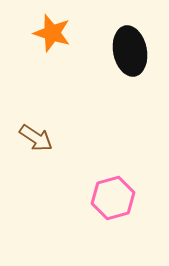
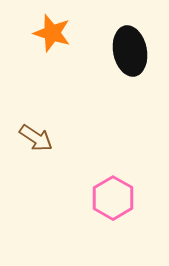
pink hexagon: rotated 15 degrees counterclockwise
